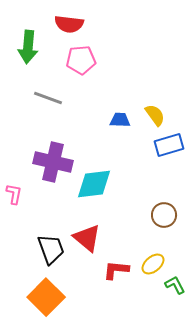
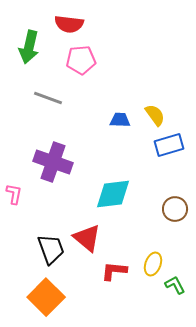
green arrow: moved 1 px right; rotated 8 degrees clockwise
purple cross: rotated 6 degrees clockwise
cyan diamond: moved 19 px right, 10 px down
brown circle: moved 11 px right, 6 px up
yellow ellipse: rotated 30 degrees counterclockwise
red L-shape: moved 2 px left, 1 px down
